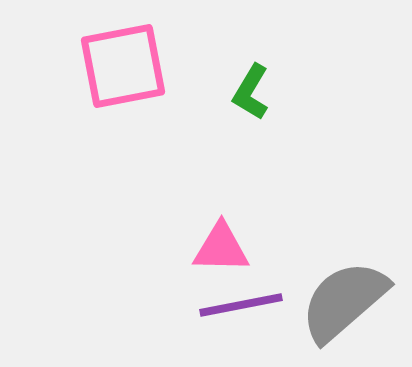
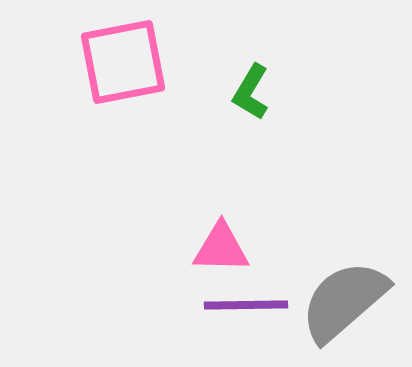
pink square: moved 4 px up
purple line: moved 5 px right; rotated 10 degrees clockwise
